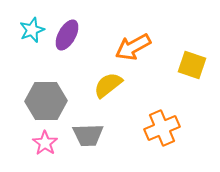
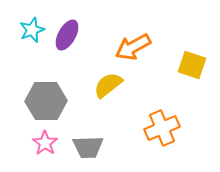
gray trapezoid: moved 12 px down
